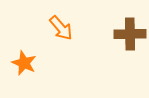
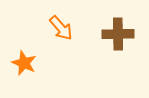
brown cross: moved 12 px left
